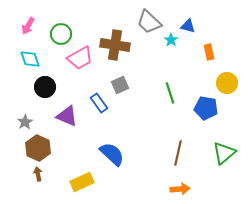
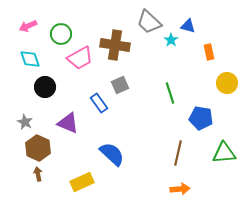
pink arrow: rotated 36 degrees clockwise
blue pentagon: moved 5 px left, 10 px down
purple triangle: moved 1 px right, 7 px down
gray star: rotated 14 degrees counterclockwise
green triangle: rotated 35 degrees clockwise
